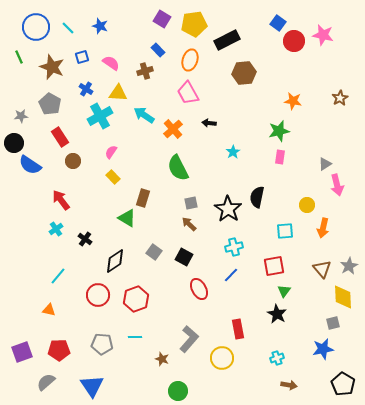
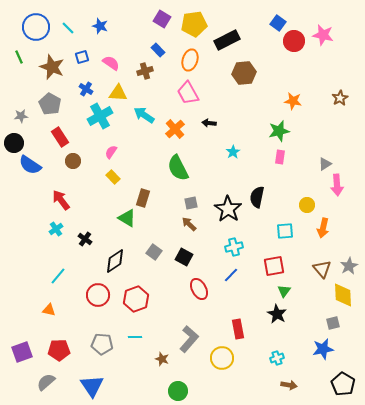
orange cross at (173, 129): moved 2 px right
pink arrow at (337, 185): rotated 10 degrees clockwise
yellow diamond at (343, 297): moved 2 px up
